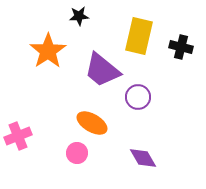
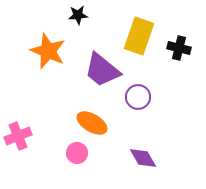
black star: moved 1 px left, 1 px up
yellow rectangle: rotated 6 degrees clockwise
black cross: moved 2 px left, 1 px down
orange star: rotated 15 degrees counterclockwise
